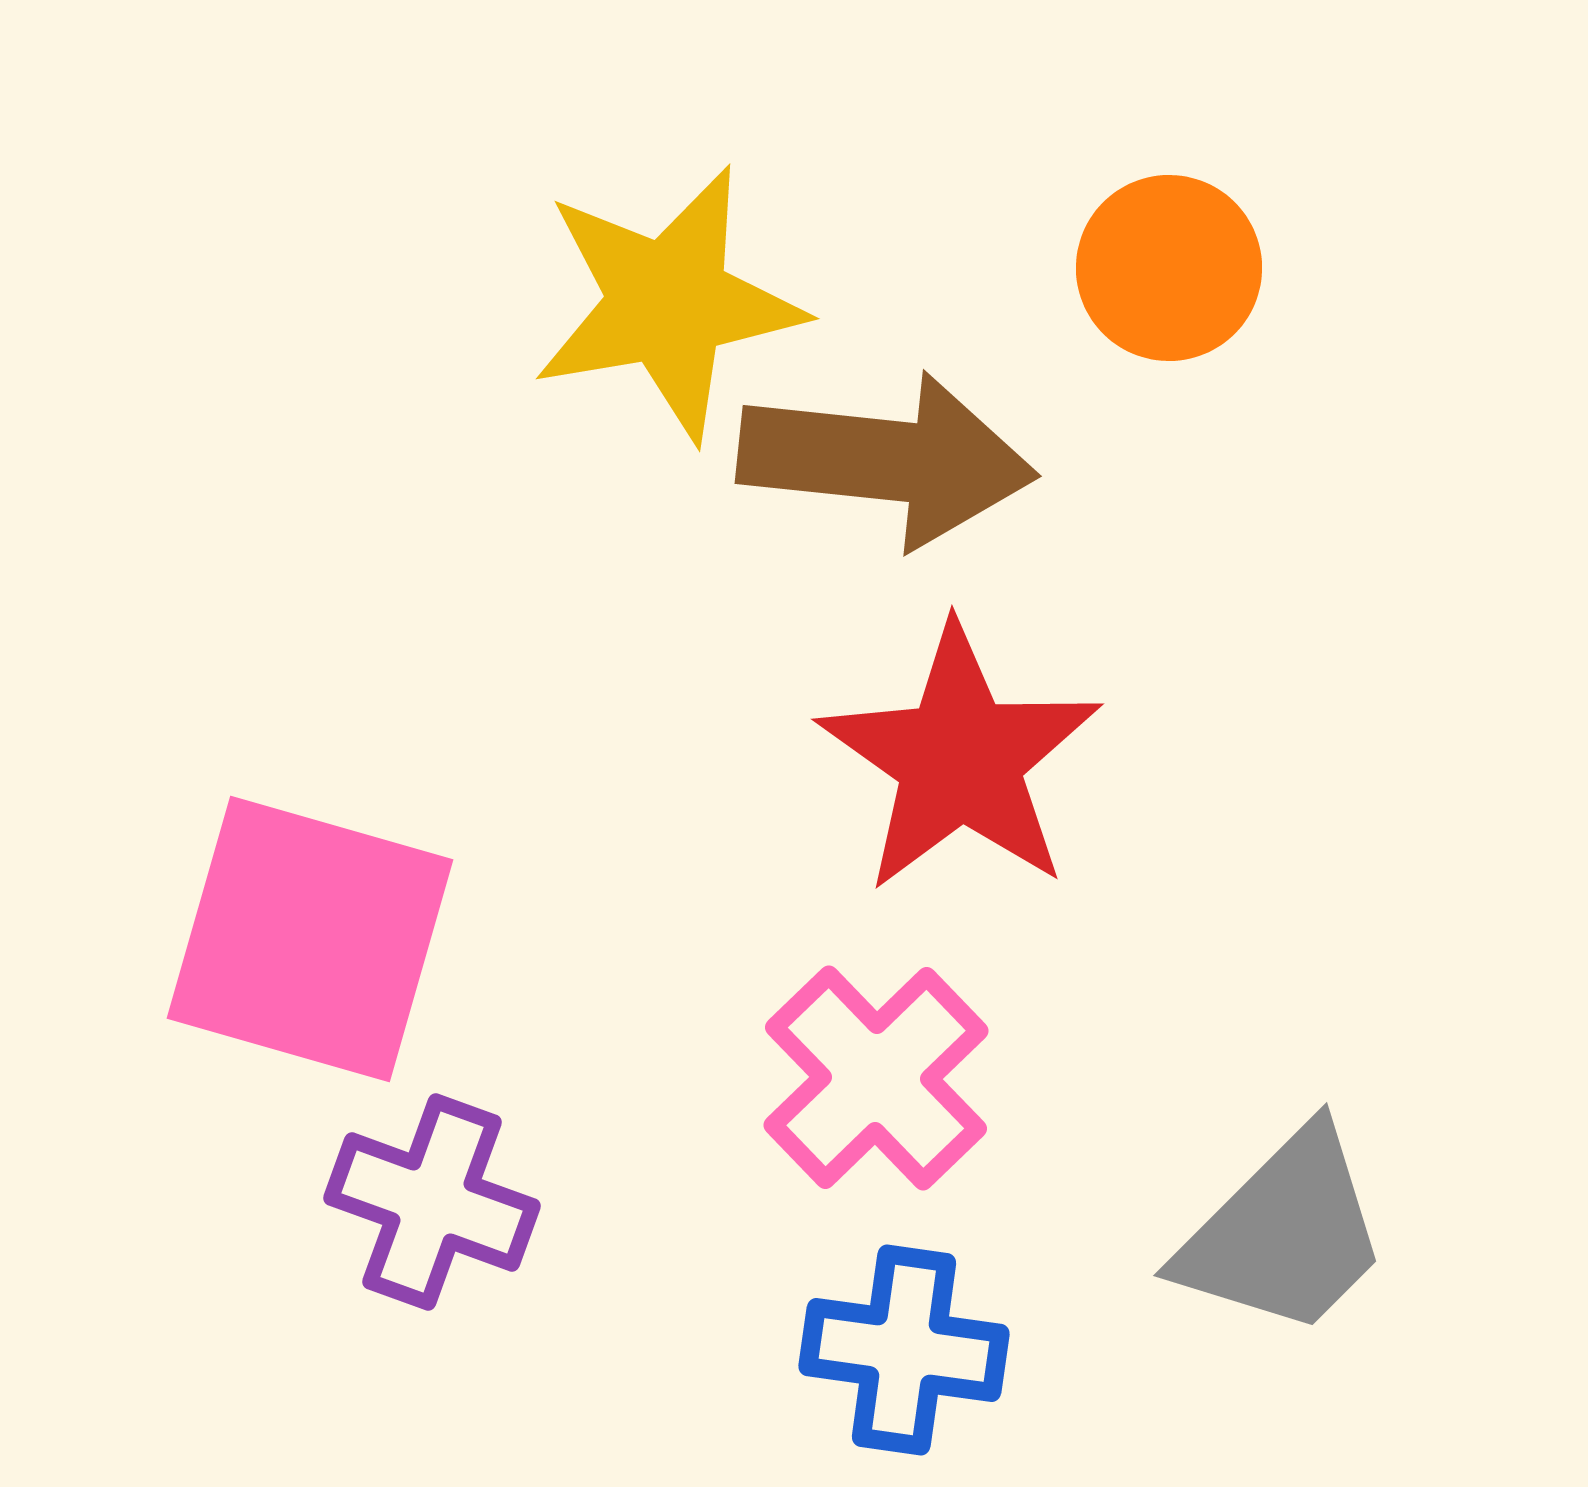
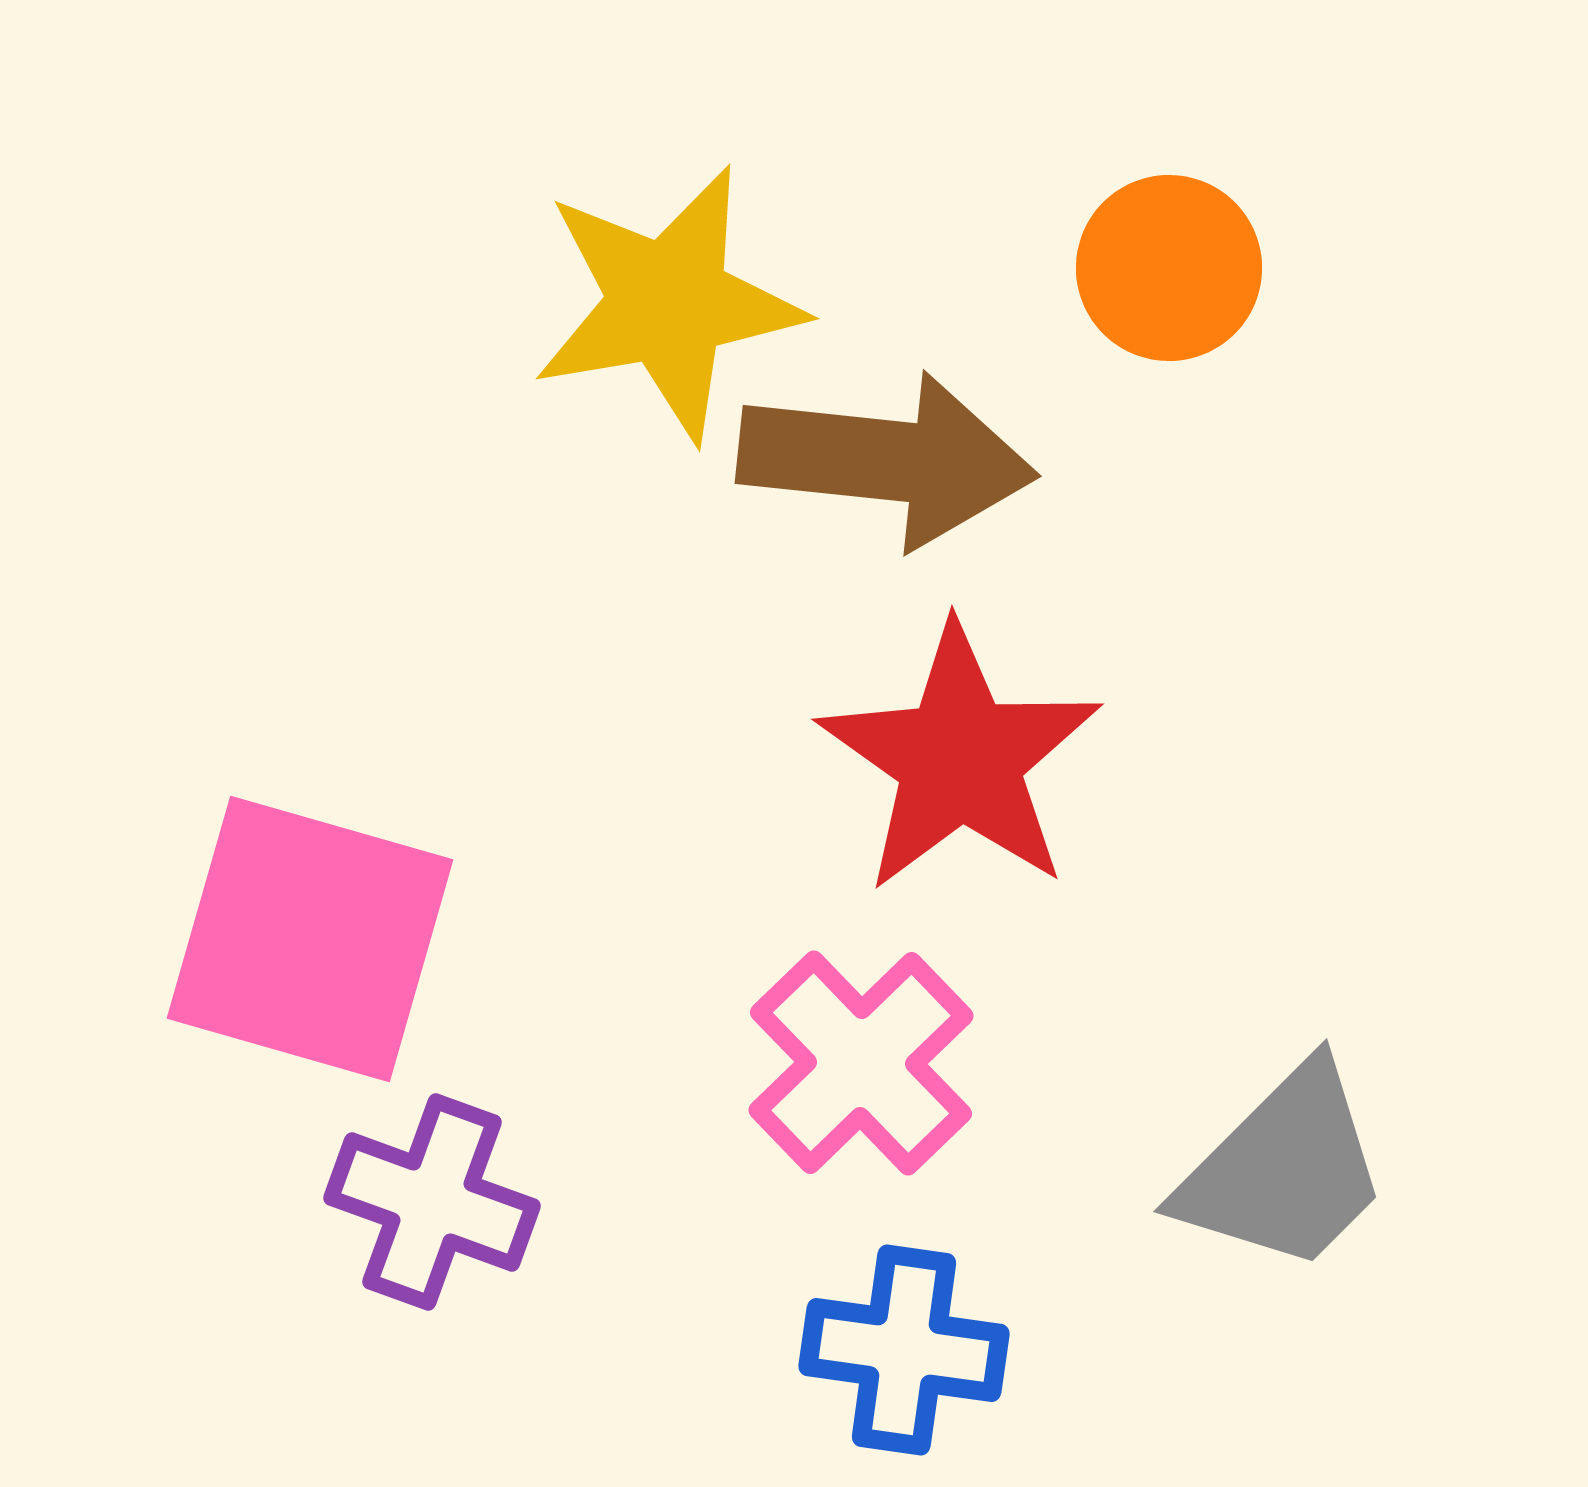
pink cross: moved 15 px left, 15 px up
gray trapezoid: moved 64 px up
